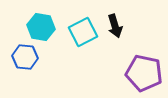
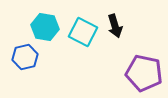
cyan hexagon: moved 4 px right
cyan square: rotated 36 degrees counterclockwise
blue hexagon: rotated 20 degrees counterclockwise
